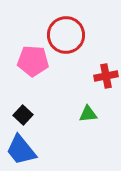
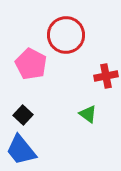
pink pentagon: moved 2 px left, 3 px down; rotated 24 degrees clockwise
green triangle: rotated 42 degrees clockwise
